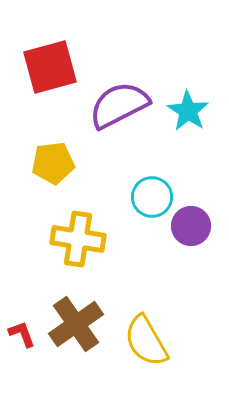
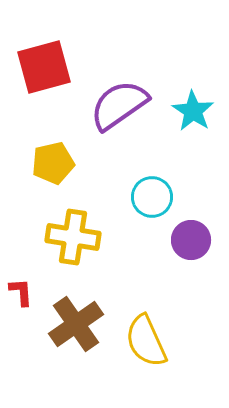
red square: moved 6 px left
purple semicircle: rotated 8 degrees counterclockwise
cyan star: moved 5 px right
yellow pentagon: rotated 6 degrees counterclockwise
purple circle: moved 14 px down
yellow cross: moved 5 px left, 2 px up
red L-shape: moved 1 px left, 42 px up; rotated 16 degrees clockwise
yellow semicircle: rotated 6 degrees clockwise
